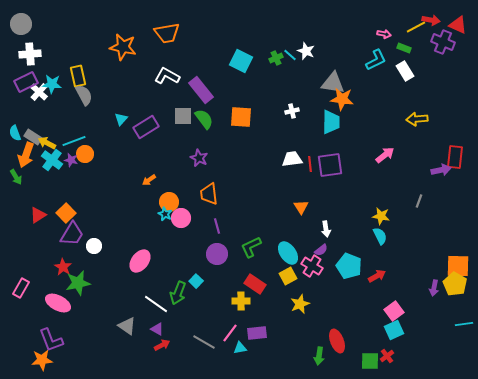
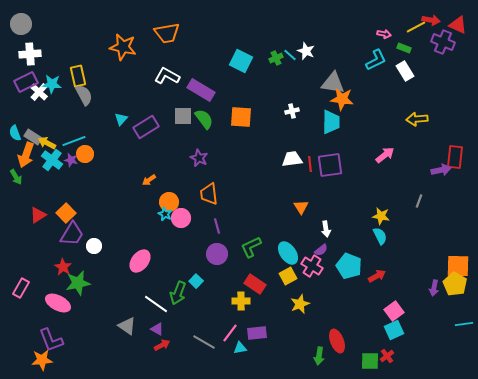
purple rectangle at (201, 90): rotated 20 degrees counterclockwise
